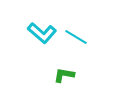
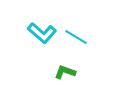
green L-shape: moved 1 px right, 3 px up; rotated 10 degrees clockwise
